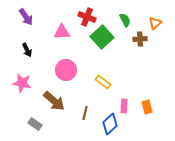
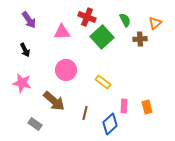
purple arrow: moved 3 px right, 3 px down
black arrow: moved 2 px left
